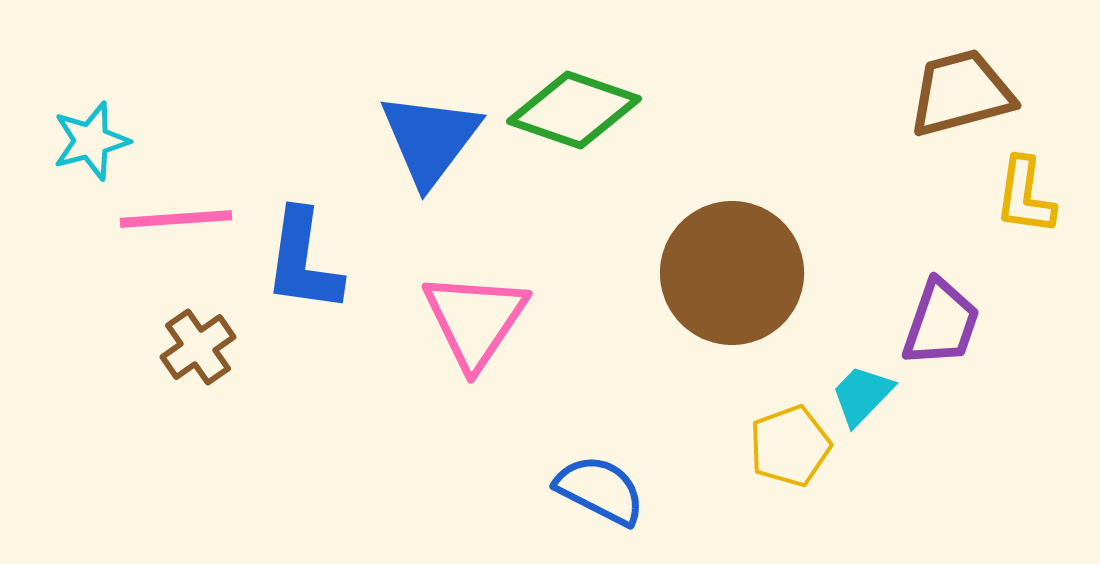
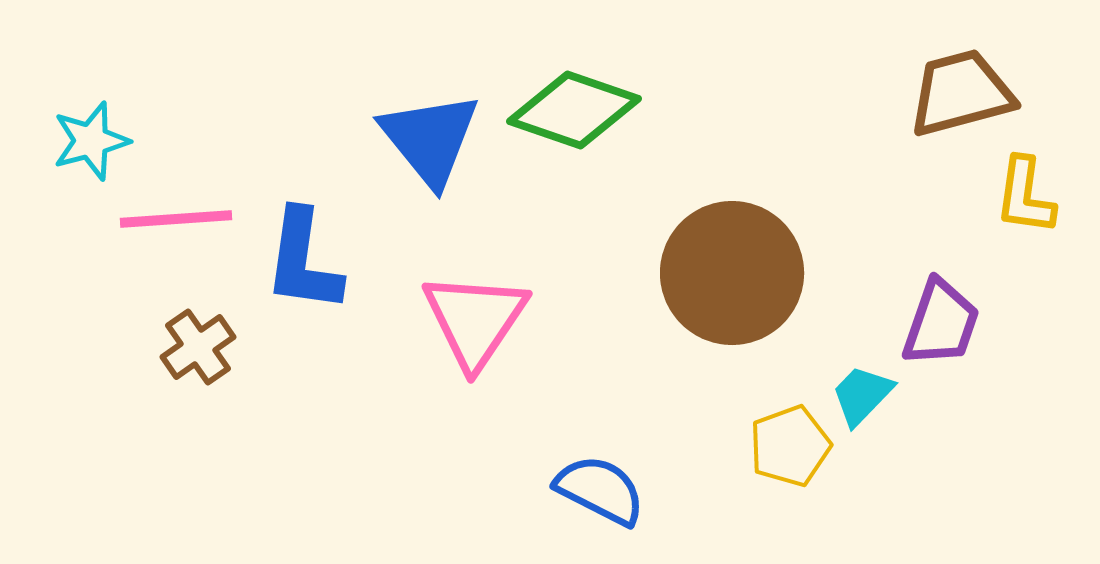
blue triangle: rotated 16 degrees counterclockwise
